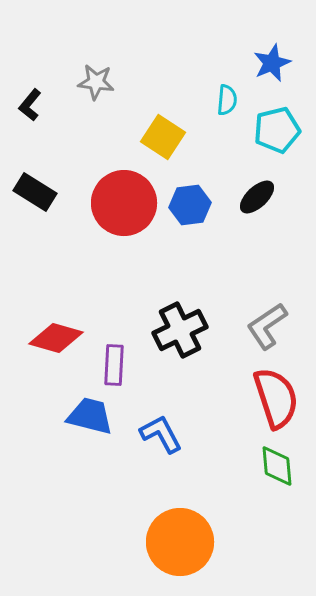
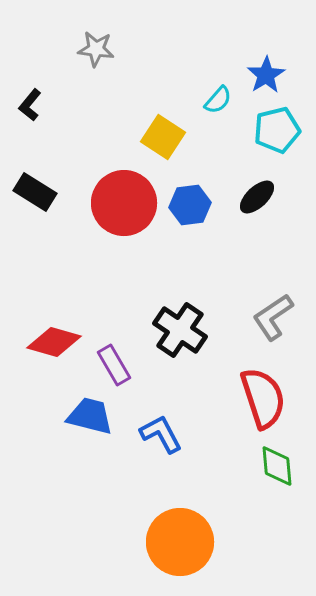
blue star: moved 6 px left, 12 px down; rotated 9 degrees counterclockwise
gray star: moved 33 px up
cyan semicircle: moved 9 px left; rotated 36 degrees clockwise
gray L-shape: moved 6 px right, 9 px up
black cross: rotated 30 degrees counterclockwise
red diamond: moved 2 px left, 4 px down
purple rectangle: rotated 33 degrees counterclockwise
red semicircle: moved 13 px left
